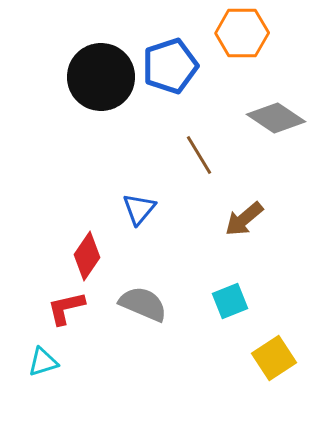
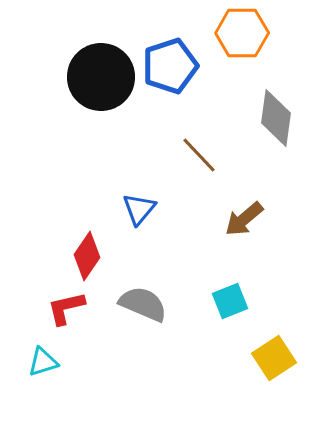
gray diamond: rotated 64 degrees clockwise
brown line: rotated 12 degrees counterclockwise
